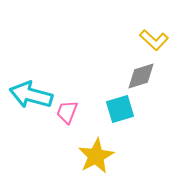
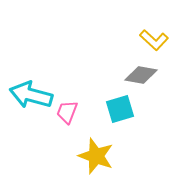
gray diamond: moved 1 px up; rotated 28 degrees clockwise
yellow star: rotated 24 degrees counterclockwise
